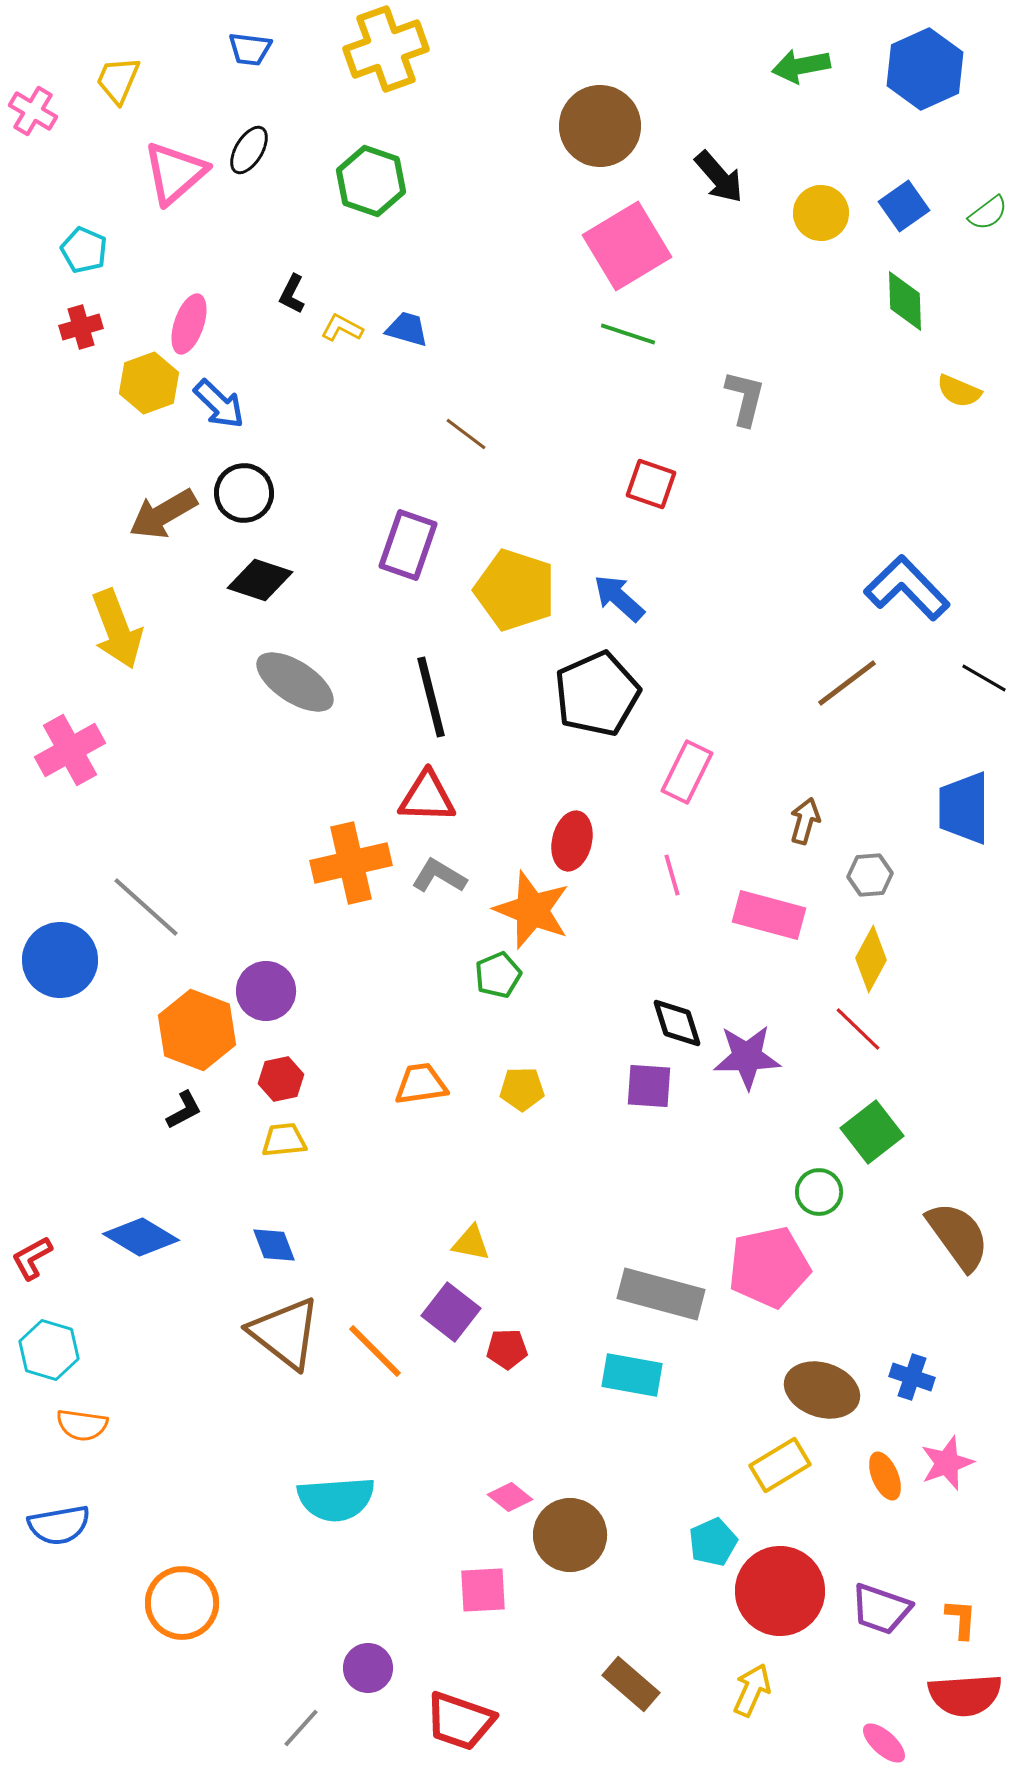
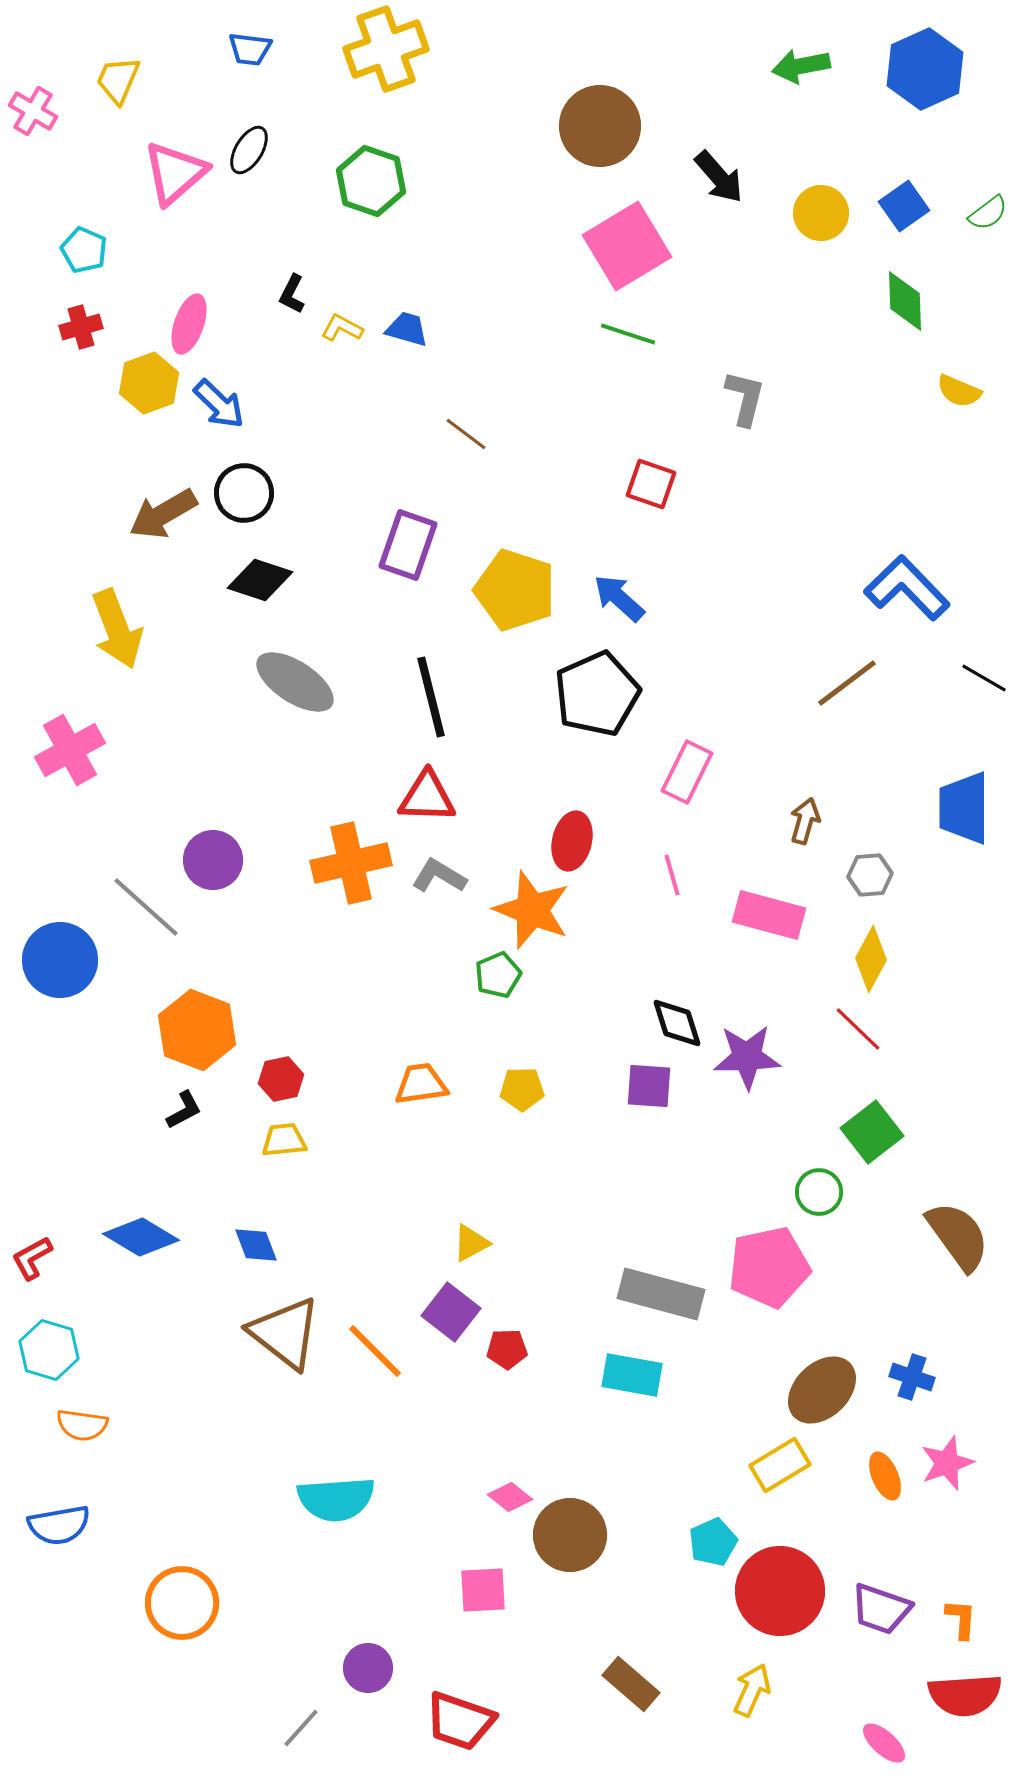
purple circle at (266, 991): moved 53 px left, 131 px up
yellow triangle at (471, 1243): rotated 39 degrees counterclockwise
blue diamond at (274, 1245): moved 18 px left
brown ellipse at (822, 1390): rotated 62 degrees counterclockwise
